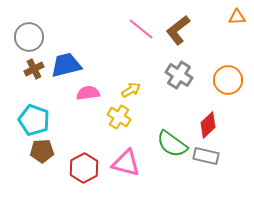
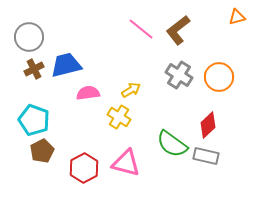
orange triangle: rotated 12 degrees counterclockwise
orange circle: moved 9 px left, 3 px up
brown pentagon: rotated 25 degrees counterclockwise
